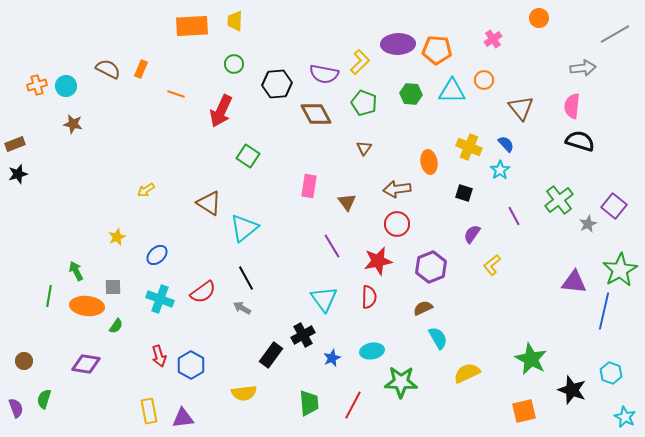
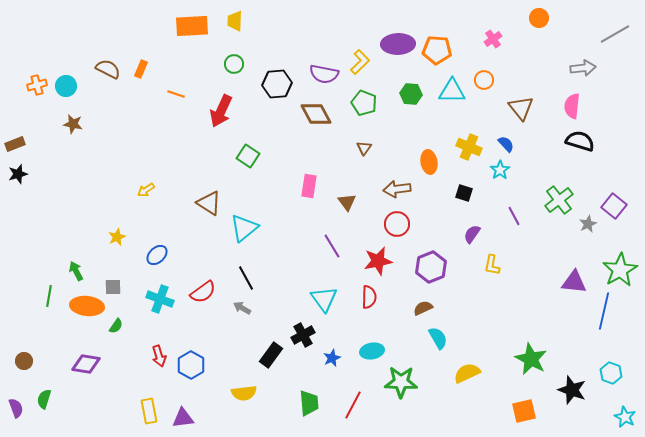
yellow L-shape at (492, 265): rotated 40 degrees counterclockwise
